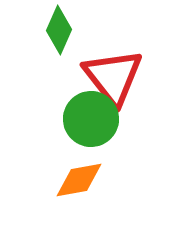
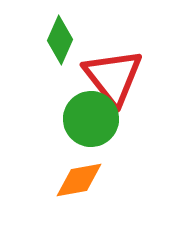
green diamond: moved 1 px right, 10 px down
